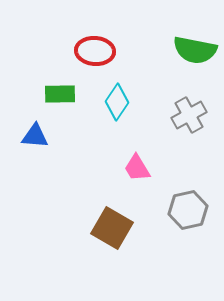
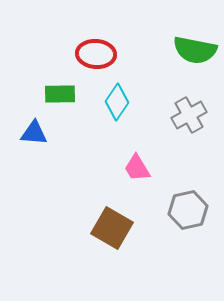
red ellipse: moved 1 px right, 3 px down
blue triangle: moved 1 px left, 3 px up
